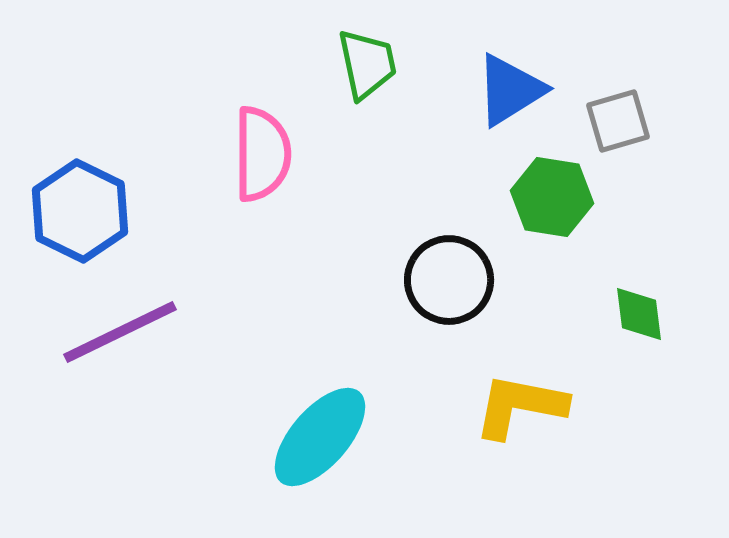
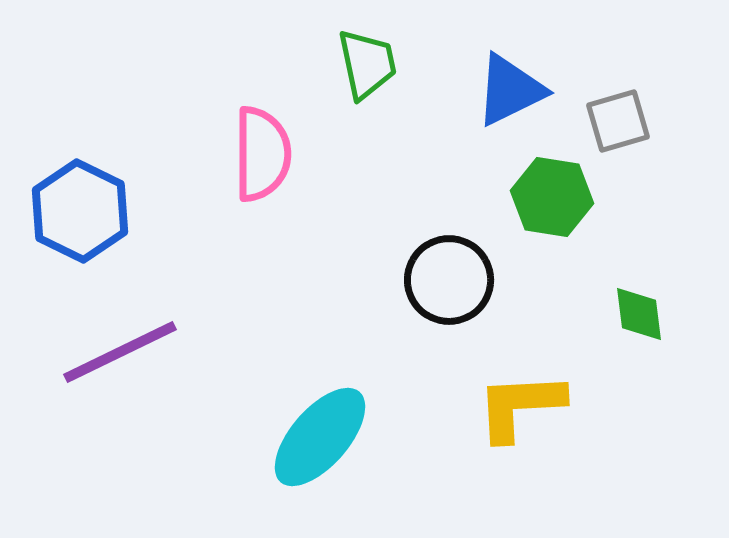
blue triangle: rotated 6 degrees clockwise
purple line: moved 20 px down
yellow L-shape: rotated 14 degrees counterclockwise
